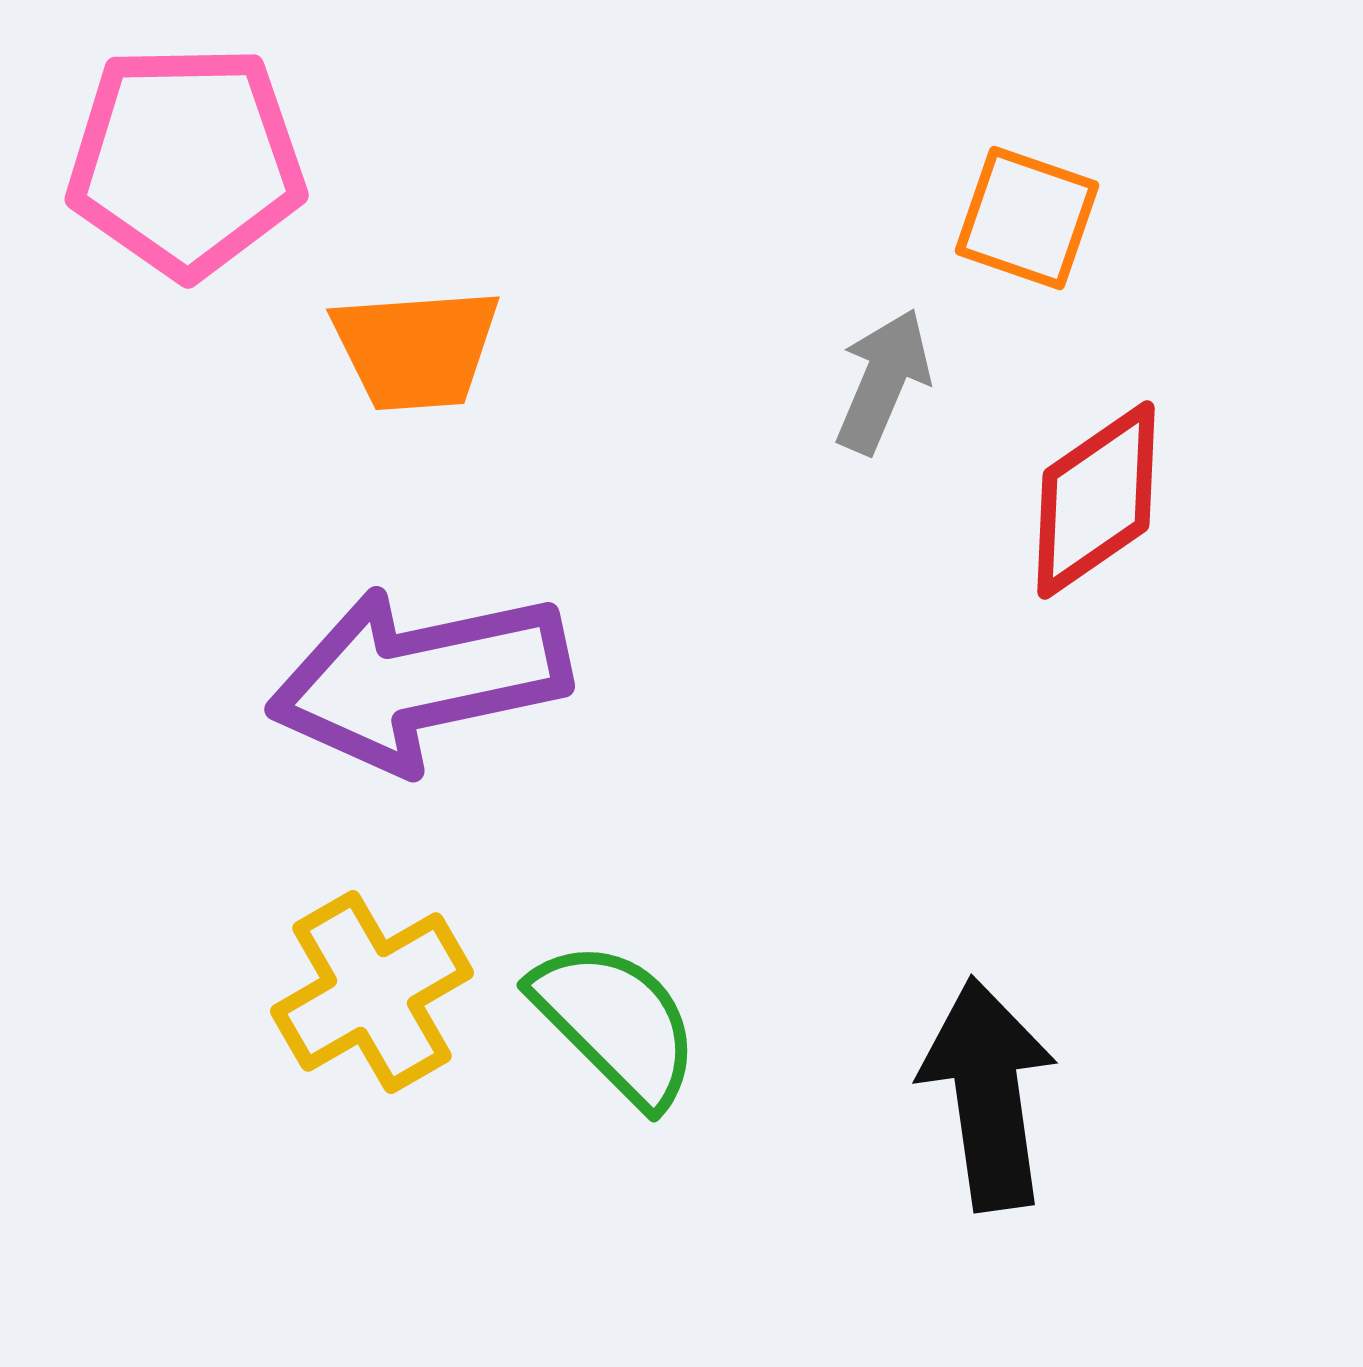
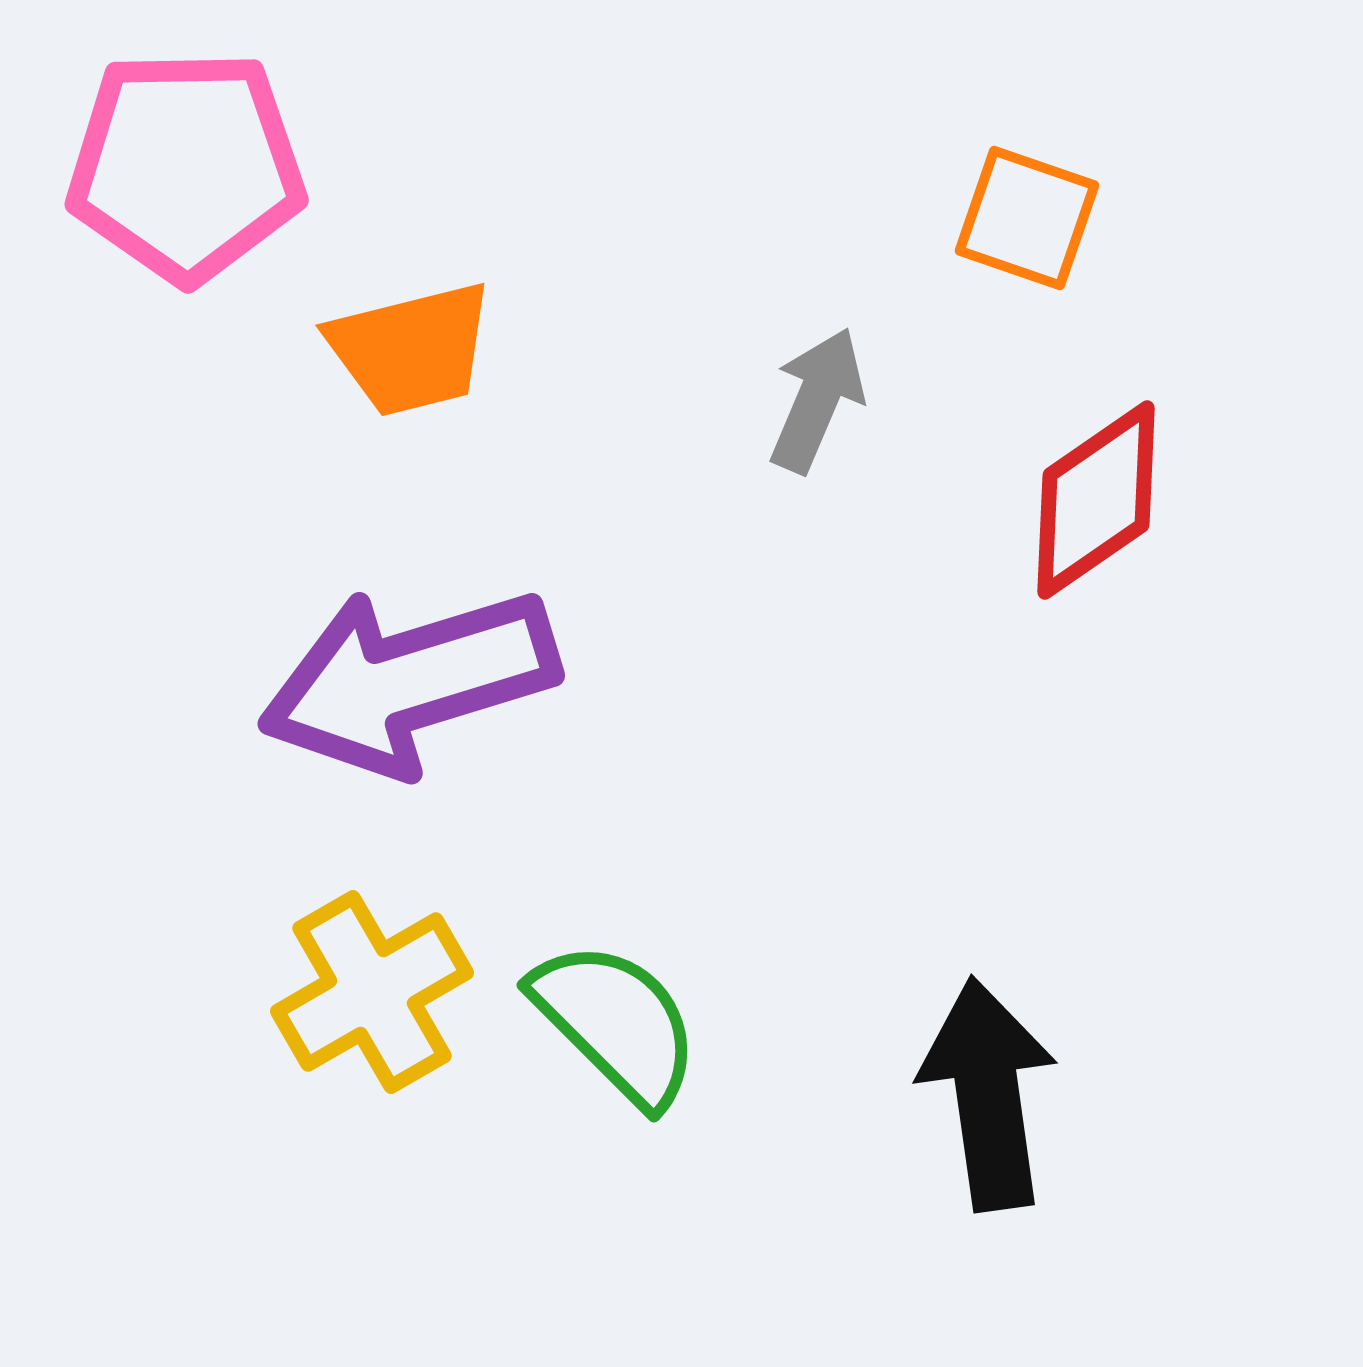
pink pentagon: moved 5 px down
orange trapezoid: moved 5 px left; rotated 10 degrees counterclockwise
gray arrow: moved 66 px left, 19 px down
purple arrow: moved 10 px left, 2 px down; rotated 5 degrees counterclockwise
